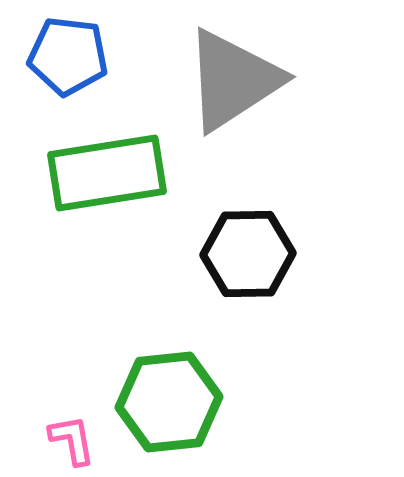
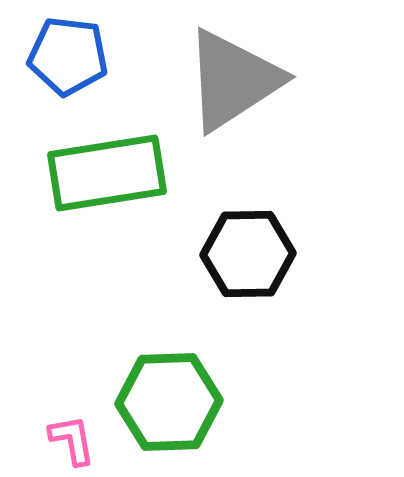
green hexagon: rotated 4 degrees clockwise
